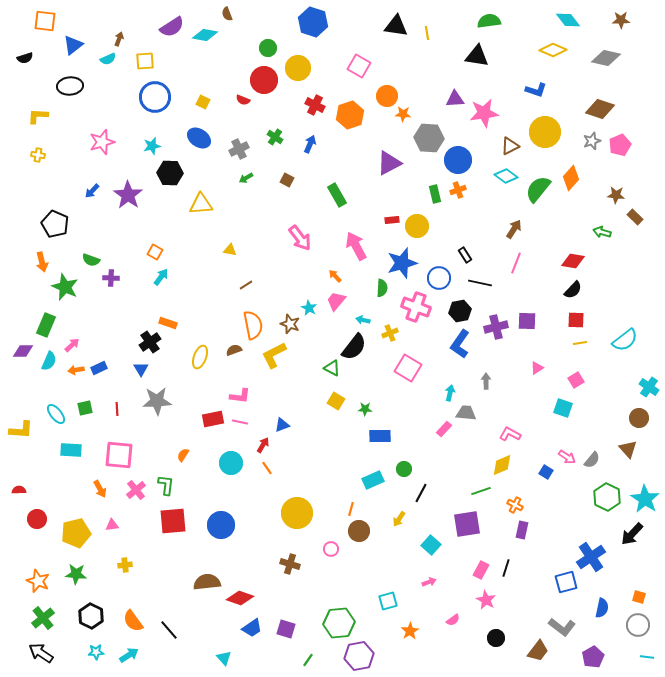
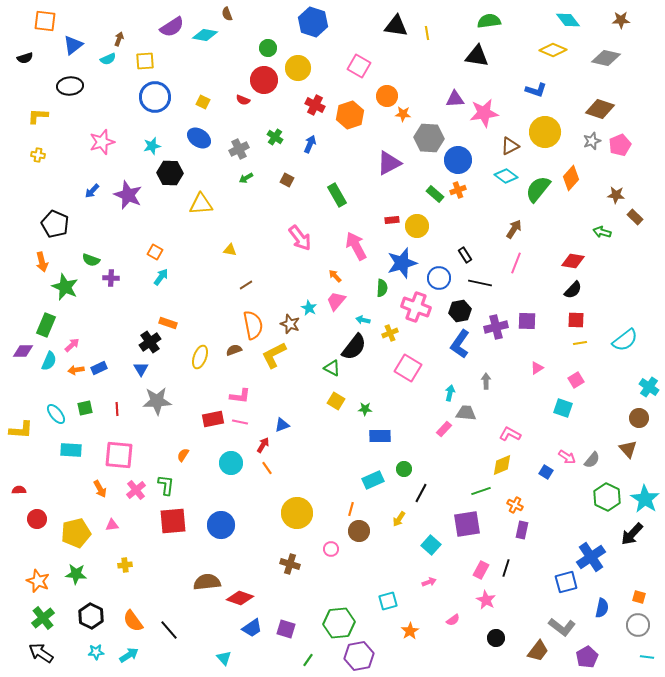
green rectangle at (435, 194): rotated 36 degrees counterclockwise
purple star at (128, 195): rotated 12 degrees counterclockwise
purple pentagon at (593, 657): moved 6 px left
